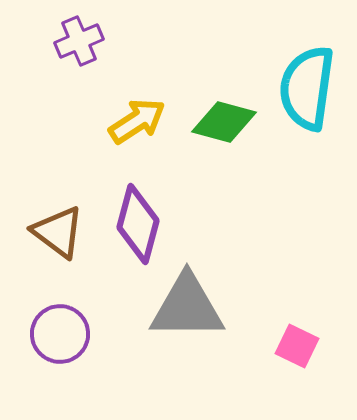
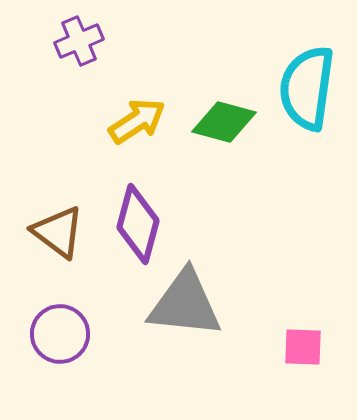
gray triangle: moved 2 px left, 3 px up; rotated 6 degrees clockwise
pink square: moved 6 px right, 1 px down; rotated 24 degrees counterclockwise
